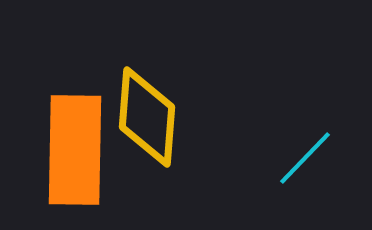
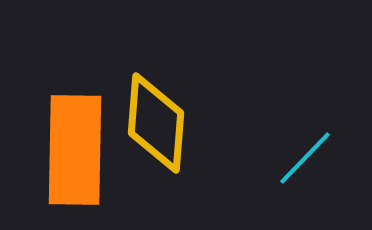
yellow diamond: moved 9 px right, 6 px down
